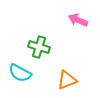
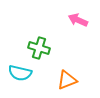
green cross: moved 1 px down
cyan semicircle: rotated 15 degrees counterclockwise
